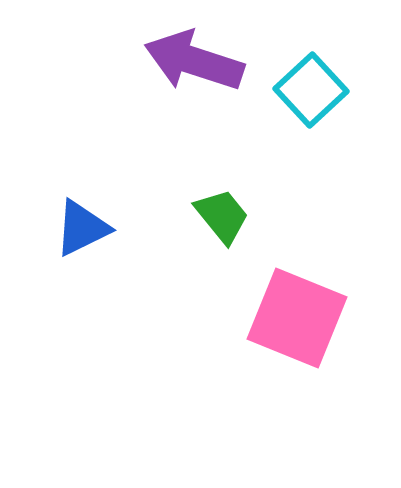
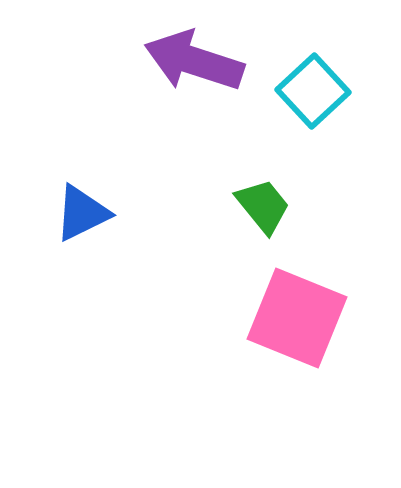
cyan square: moved 2 px right, 1 px down
green trapezoid: moved 41 px right, 10 px up
blue triangle: moved 15 px up
